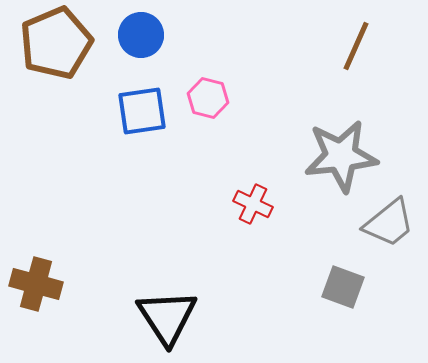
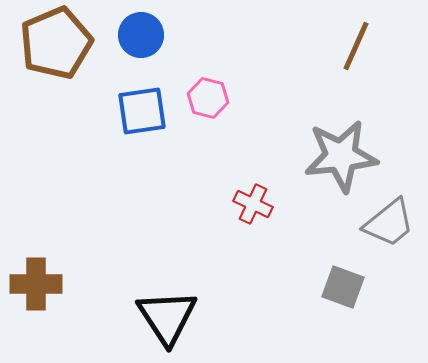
brown cross: rotated 15 degrees counterclockwise
